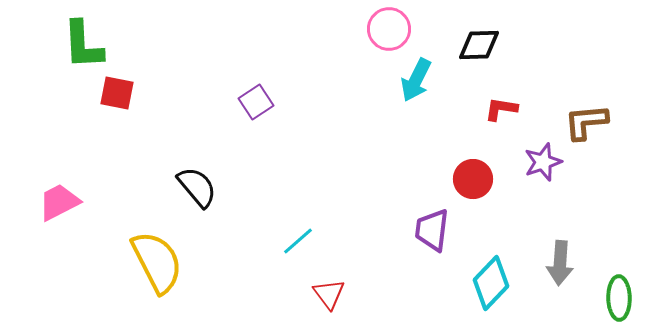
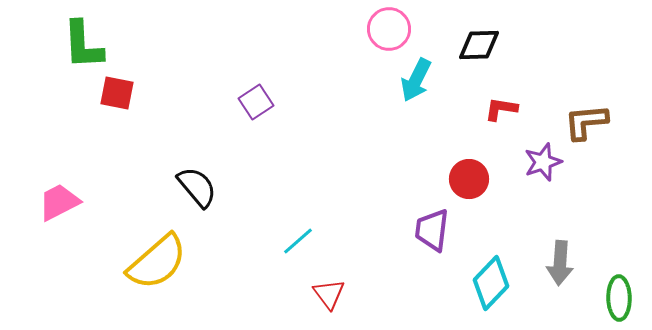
red circle: moved 4 px left
yellow semicircle: rotated 76 degrees clockwise
